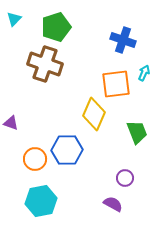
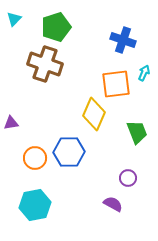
purple triangle: rotated 28 degrees counterclockwise
blue hexagon: moved 2 px right, 2 px down
orange circle: moved 1 px up
purple circle: moved 3 px right
cyan hexagon: moved 6 px left, 4 px down
